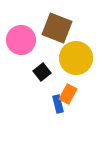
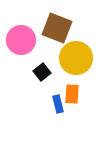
orange rectangle: moved 4 px right; rotated 24 degrees counterclockwise
